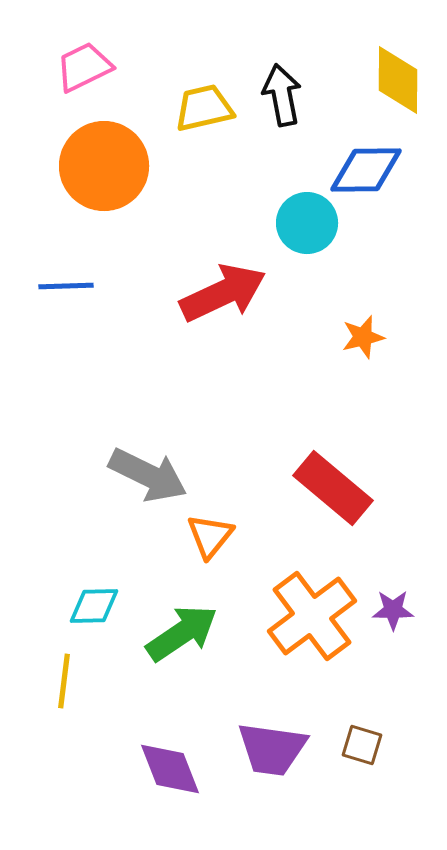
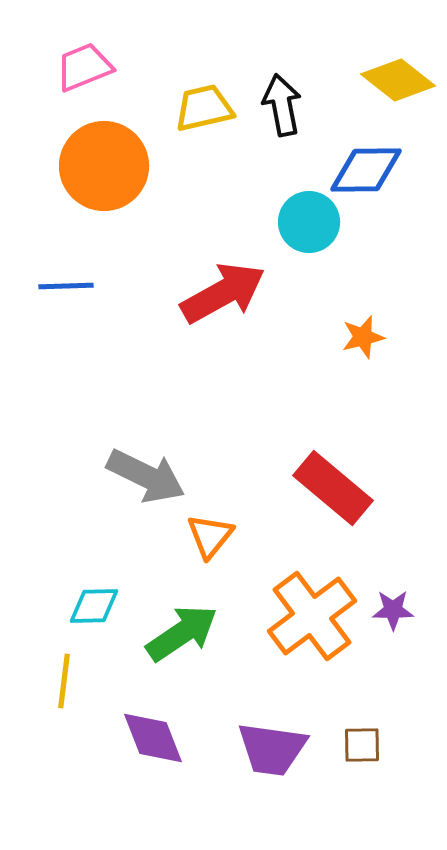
pink trapezoid: rotated 4 degrees clockwise
yellow diamond: rotated 52 degrees counterclockwise
black arrow: moved 10 px down
cyan circle: moved 2 px right, 1 px up
red arrow: rotated 4 degrees counterclockwise
gray arrow: moved 2 px left, 1 px down
brown square: rotated 18 degrees counterclockwise
purple diamond: moved 17 px left, 31 px up
